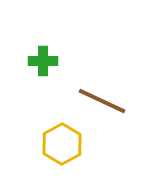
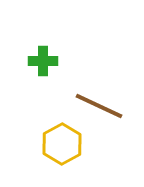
brown line: moved 3 px left, 5 px down
